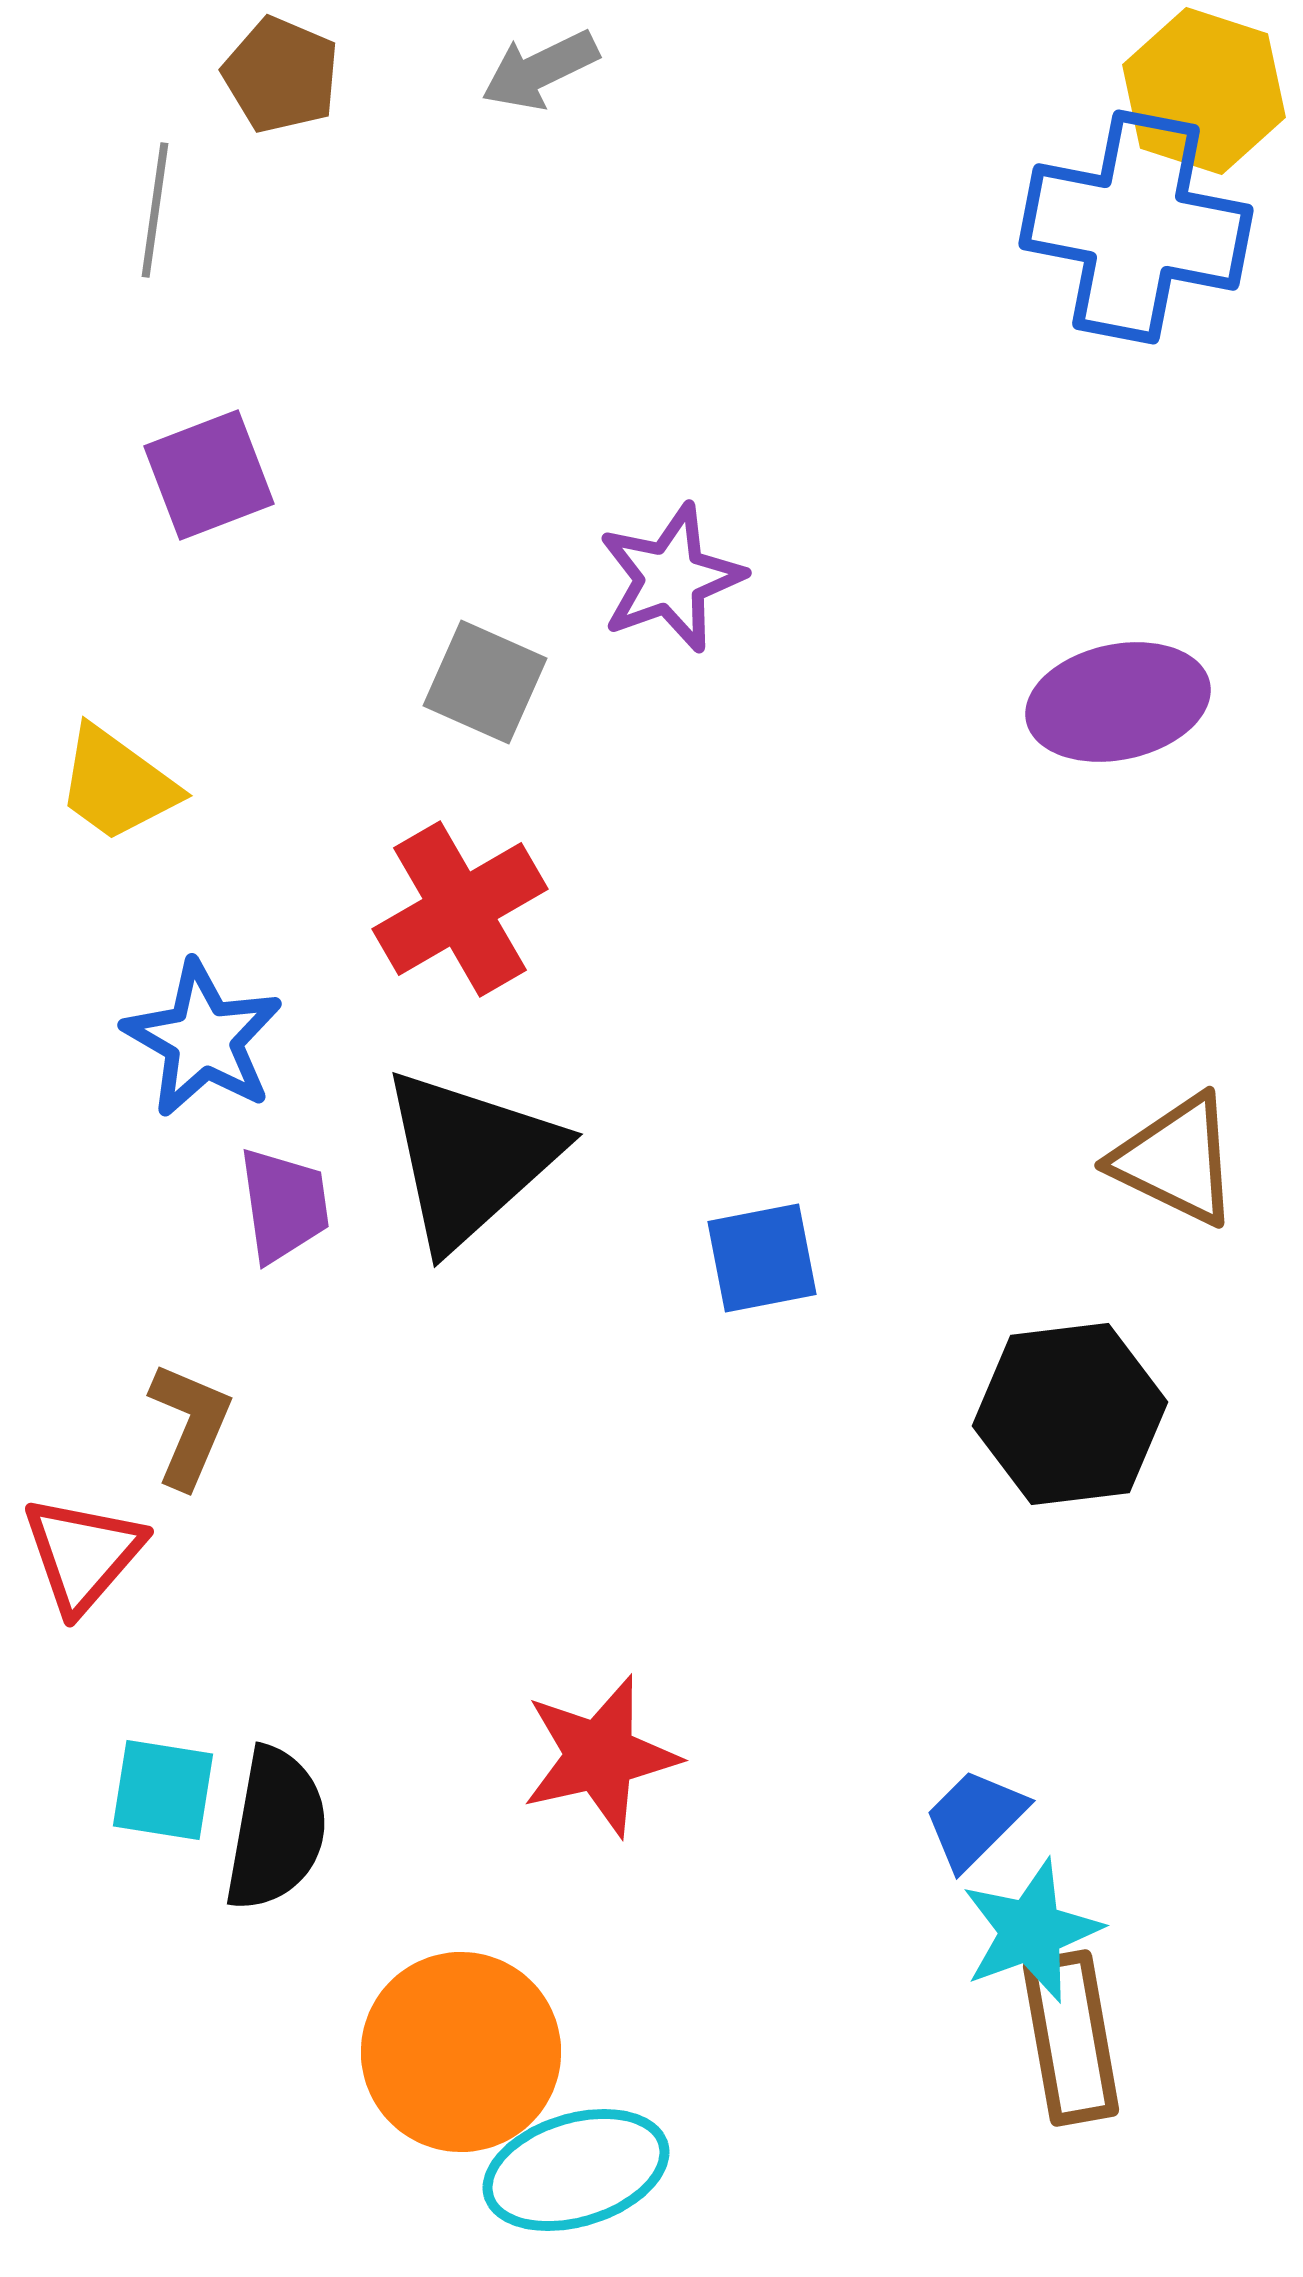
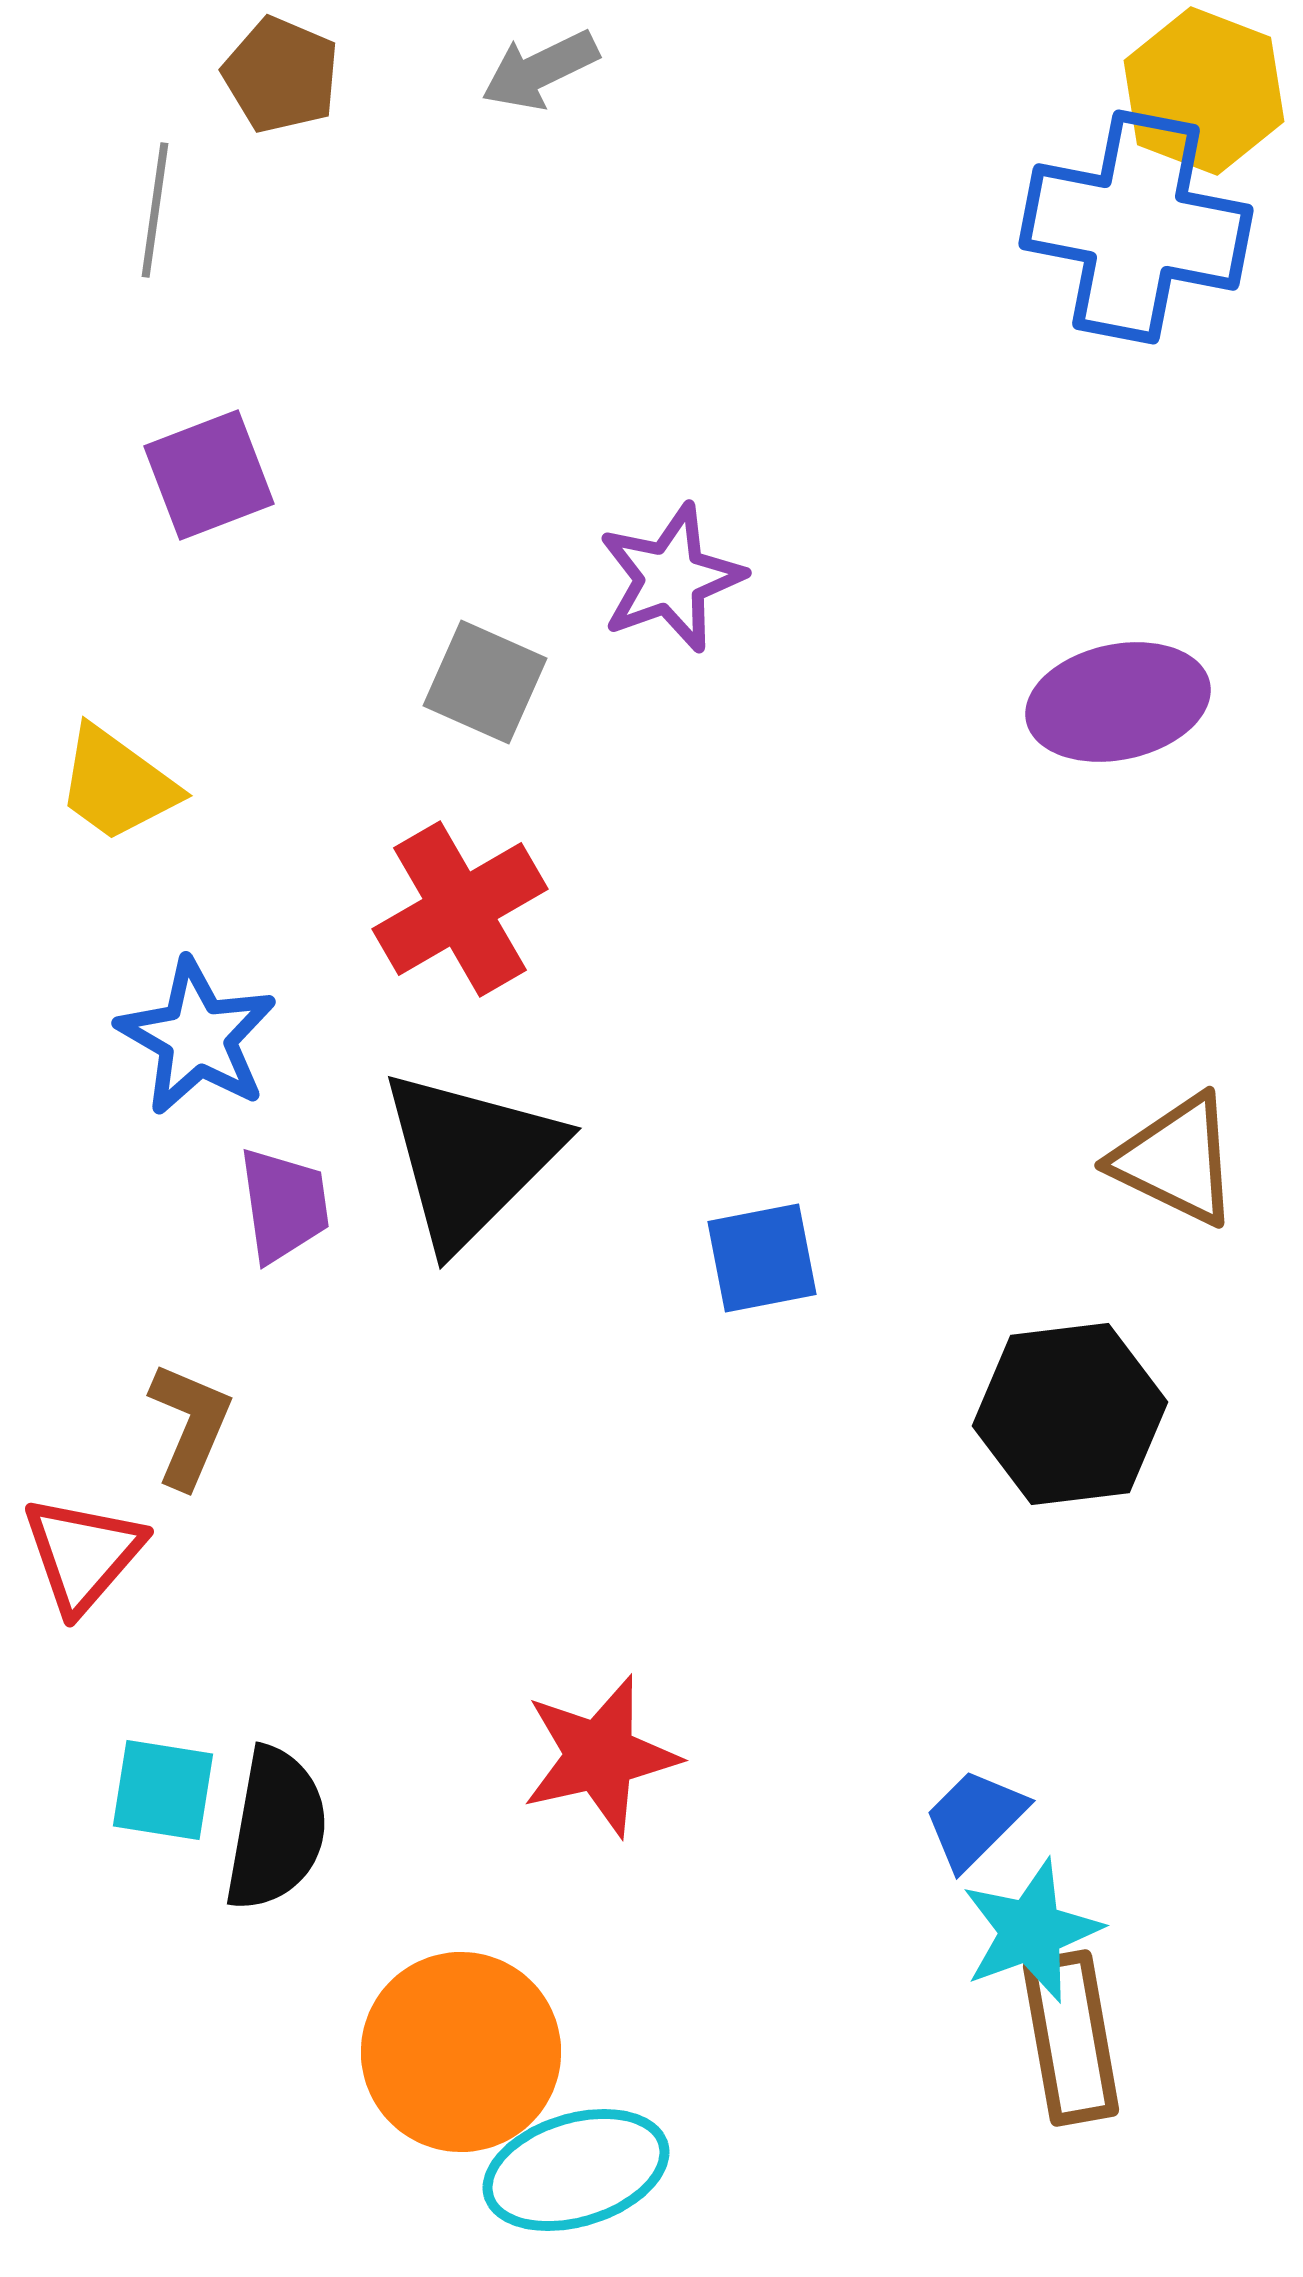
yellow hexagon: rotated 3 degrees clockwise
blue star: moved 6 px left, 2 px up
black triangle: rotated 3 degrees counterclockwise
